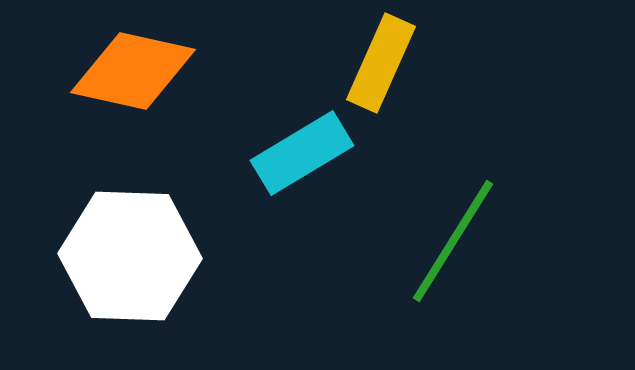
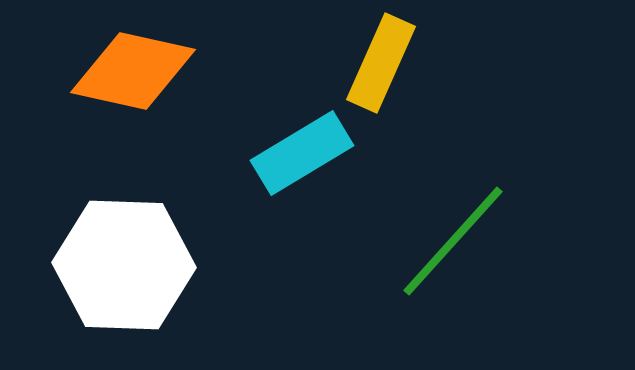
green line: rotated 10 degrees clockwise
white hexagon: moved 6 px left, 9 px down
